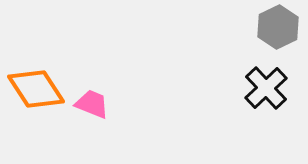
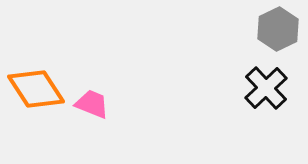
gray hexagon: moved 2 px down
